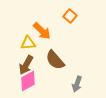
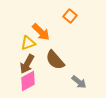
orange arrow: moved 1 px left, 1 px down
yellow triangle: rotated 14 degrees counterclockwise
brown arrow: moved 1 px right, 1 px up
gray arrow: moved 2 px right, 2 px up; rotated 70 degrees counterclockwise
